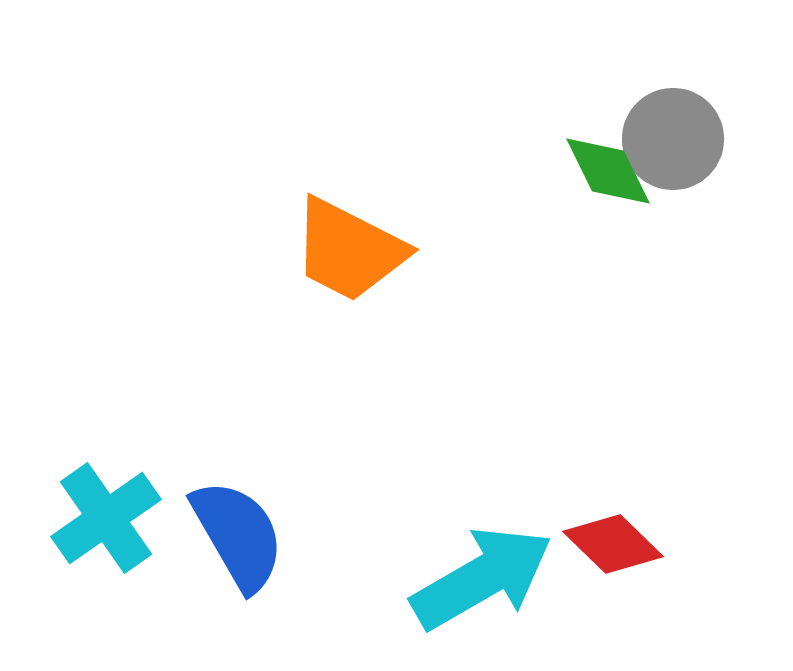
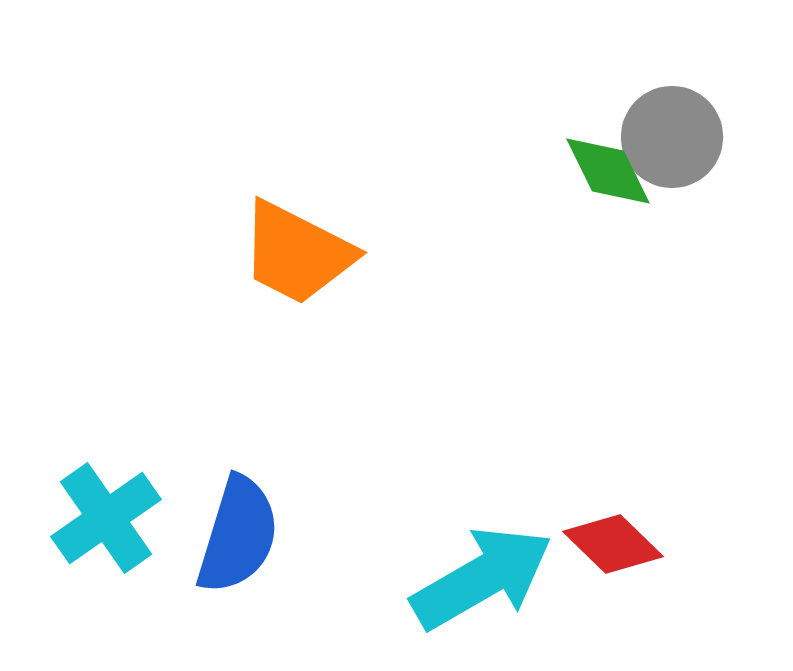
gray circle: moved 1 px left, 2 px up
orange trapezoid: moved 52 px left, 3 px down
blue semicircle: rotated 47 degrees clockwise
